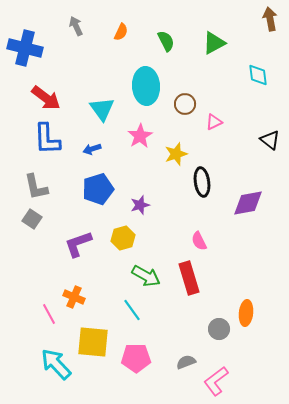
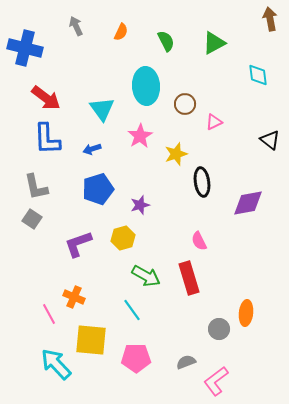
yellow square: moved 2 px left, 2 px up
